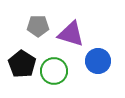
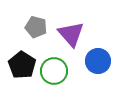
gray pentagon: moved 2 px left, 1 px down; rotated 15 degrees clockwise
purple triangle: rotated 32 degrees clockwise
black pentagon: moved 1 px down
